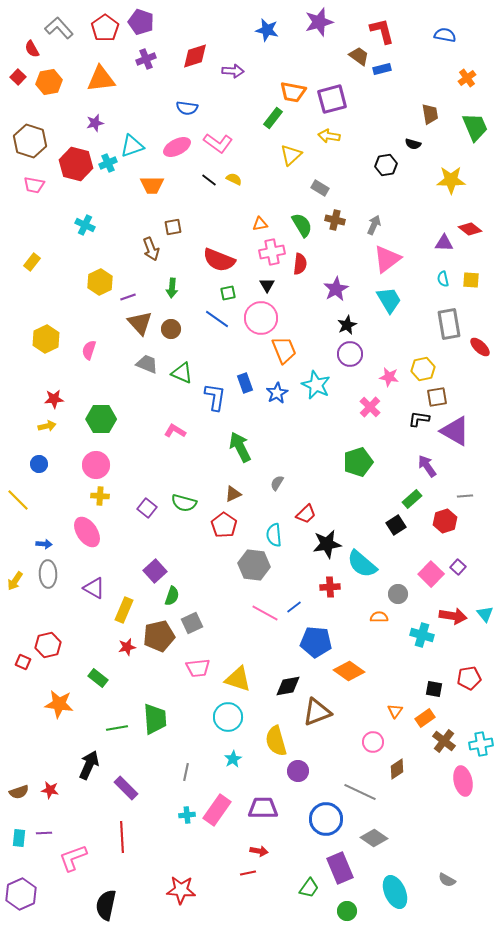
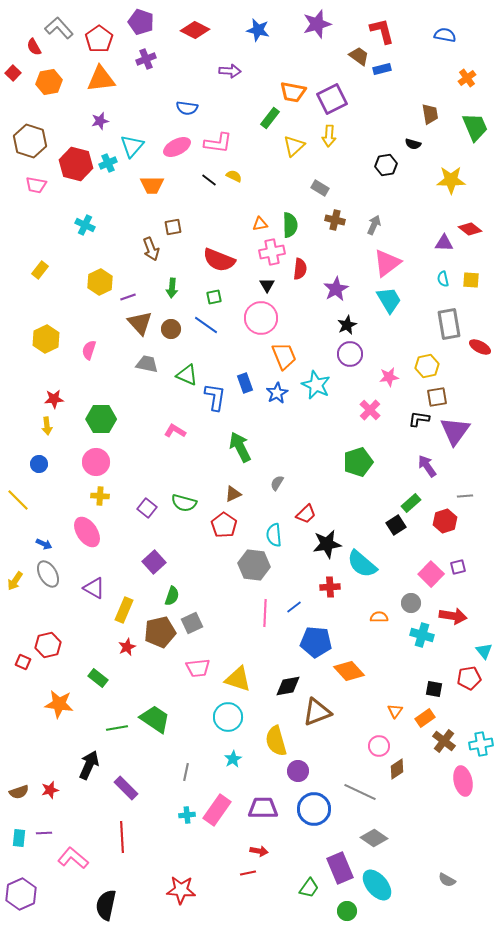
purple star at (319, 22): moved 2 px left, 2 px down
red pentagon at (105, 28): moved 6 px left, 11 px down
blue star at (267, 30): moved 9 px left
red semicircle at (32, 49): moved 2 px right, 2 px up
red diamond at (195, 56): moved 26 px up; rotated 44 degrees clockwise
purple arrow at (233, 71): moved 3 px left
red square at (18, 77): moved 5 px left, 4 px up
purple square at (332, 99): rotated 12 degrees counterclockwise
green rectangle at (273, 118): moved 3 px left
purple star at (95, 123): moved 5 px right, 2 px up
yellow arrow at (329, 136): rotated 95 degrees counterclockwise
pink L-shape at (218, 143): rotated 28 degrees counterclockwise
cyan triangle at (132, 146): rotated 30 degrees counterclockwise
yellow triangle at (291, 155): moved 3 px right, 9 px up
yellow semicircle at (234, 179): moved 3 px up
pink trapezoid at (34, 185): moved 2 px right
green semicircle at (302, 225): moved 12 px left; rotated 30 degrees clockwise
pink triangle at (387, 259): moved 4 px down
yellow rectangle at (32, 262): moved 8 px right, 8 px down
red semicircle at (300, 264): moved 5 px down
green square at (228, 293): moved 14 px left, 4 px down
blue line at (217, 319): moved 11 px left, 6 px down
red ellipse at (480, 347): rotated 15 degrees counterclockwise
orange trapezoid at (284, 350): moved 6 px down
gray trapezoid at (147, 364): rotated 10 degrees counterclockwise
yellow hexagon at (423, 369): moved 4 px right, 3 px up
green triangle at (182, 373): moved 5 px right, 2 px down
pink star at (389, 377): rotated 18 degrees counterclockwise
pink cross at (370, 407): moved 3 px down
yellow arrow at (47, 426): rotated 96 degrees clockwise
purple triangle at (455, 431): rotated 36 degrees clockwise
pink circle at (96, 465): moved 3 px up
green rectangle at (412, 499): moved 1 px left, 4 px down
blue arrow at (44, 544): rotated 21 degrees clockwise
purple square at (458, 567): rotated 35 degrees clockwise
purple square at (155, 571): moved 1 px left, 9 px up
gray ellipse at (48, 574): rotated 28 degrees counterclockwise
gray circle at (398, 594): moved 13 px right, 9 px down
pink line at (265, 613): rotated 64 degrees clockwise
cyan triangle at (485, 614): moved 1 px left, 37 px down
brown pentagon at (159, 636): moved 1 px right, 4 px up
red star at (127, 647): rotated 12 degrees counterclockwise
orange diamond at (349, 671): rotated 12 degrees clockwise
green trapezoid at (155, 719): rotated 52 degrees counterclockwise
pink circle at (373, 742): moved 6 px right, 4 px down
red star at (50, 790): rotated 24 degrees counterclockwise
blue circle at (326, 819): moved 12 px left, 10 px up
pink L-shape at (73, 858): rotated 60 degrees clockwise
cyan ellipse at (395, 892): moved 18 px left, 7 px up; rotated 16 degrees counterclockwise
